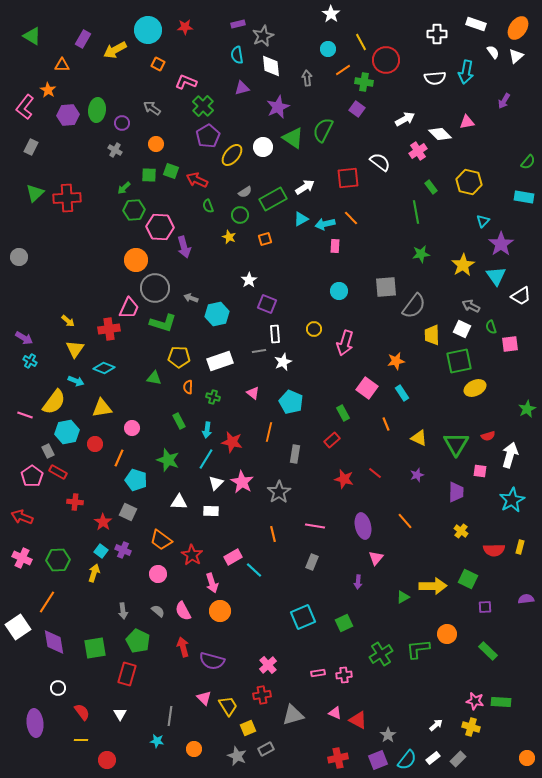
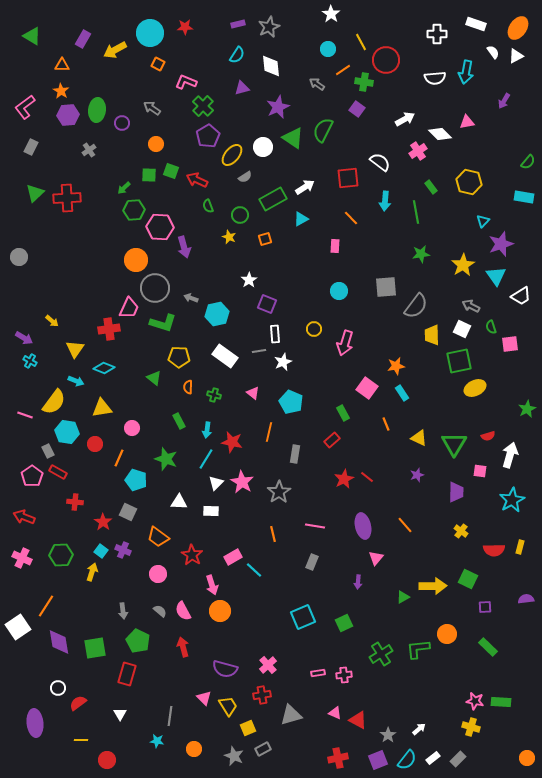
cyan circle at (148, 30): moved 2 px right, 3 px down
gray star at (263, 36): moved 6 px right, 9 px up
cyan semicircle at (237, 55): rotated 138 degrees counterclockwise
white triangle at (516, 56): rotated 14 degrees clockwise
gray arrow at (307, 78): moved 10 px right, 6 px down; rotated 49 degrees counterclockwise
orange star at (48, 90): moved 13 px right, 1 px down
pink L-shape at (25, 107): rotated 15 degrees clockwise
gray cross at (115, 150): moved 26 px left; rotated 24 degrees clockwise
gray semicircle at (245, 192): moved 15 px up
cyan arrow at (325, 224): moved 60 px right, 23 px up; rotated 72 degrees counterclockwise
purple star at (501, 244): rotated 15 degrees clockwise
gray semicircle at (414, 306): moved 2 px right
yellow arrow at (68, 321): moved 16 px left
white rectangle at (220, 361): moved 5 px right, 5 px up; rotated 55 degrees clockwise
orange star at (396, 361): moved 5 px down
green triangle at (154, 378): rotated 28 degrees clockwise
green cross at (213, 397): moved 1 px right, 2 px up
cyan hexagon at (67, 432): rotated 20 degrees clockwise
green triangle at (456, 444): moved 2 px left
green star at (168, 460): moved 2 px left, 1 px up
red line at (375, 473): moved 8 px left, 4 px down
red star at (344, 479): rotated 30 degrees clockwise
red arrow at (22, 517): moved 2 px right
orange line at (405, 521): moved 4 px down
orange trapezoid at (161, 540): moved 3 px left, 3 px up
green hexagon at (58, 560): moved 3 px right, 5 px up
yellow arrow at (94, 573): moved 2 px left, 1 px up
pink arrow at (212, 583): moved 2 px down
orange line at (47, 602): moved 1 px left, 4 px down
gray semicircle at (158, 611): moved 2 px right
purple diamond at (54, 642): moved 5 px right
green rectangle at (488, 651): moved 4 px up
purple semicircle at (212, 661): moved 13 px right, 8 px down
red semicircle at (82, 712): moved 4 px left, 9 px up; rotated 90 degrees counterclockwise
gray triangle at (293, 715): moved 2 px left
white arrow at (436, 725): moved 17 px left, 4 px down
gray rectangle at (266, 749): moved 3 px left
gray star at (237, 756): moved 3 px left
